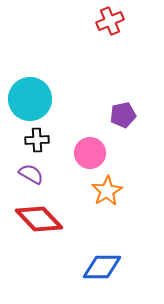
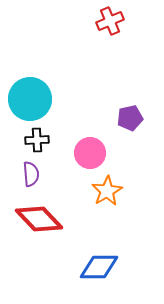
purple pentagon: moved 7 px right, 3 px down
purple semicircle: rotated 55 degrees clockwise
blue diamond: moved 3 px left
